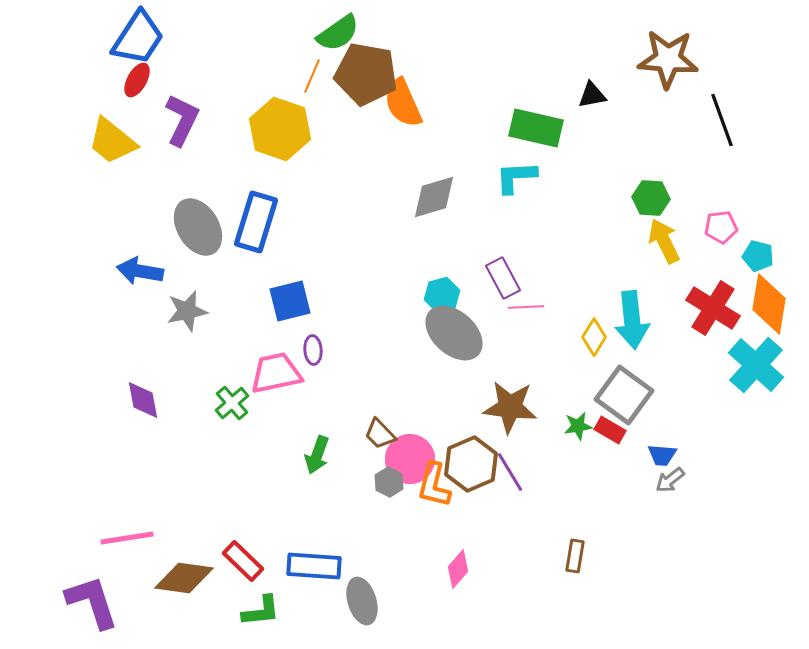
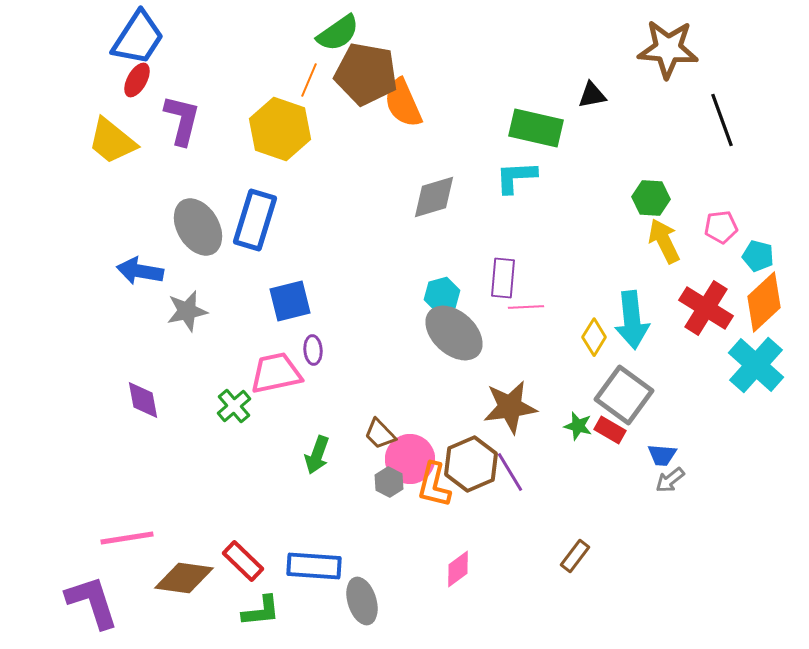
brown star at (668, 59): moved 10 px up
orange line at (312, 76): moved 3 px left, 4 px down
purple L-shape at (182, 120): rotated 12 degrees counterclockwise
blue rectangle at (256, 222): moved 1 px left, 2 px up
purple rectangle at (503, 278): rotated 33 degrees clockwise
orange diamond at (769, 304): moved 5 px left, 2 px up; rotated 38 degrees clockwise
red cross at (713, 308): moved 7 px left
green cross at (232, 403): moved 2 px right, 3 px down
brown star at (510, 407): rotated 14 degrees counterclockwise
green star at (578, 426): rotated 24 degrees clockwise
brown rectangle at (575, 556): rotated 28 degrees clockwise
pink diamond at (458, 569): rotated 12 degrees clockwise
